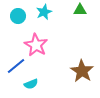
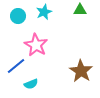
brown star: moved 1 px left
